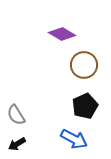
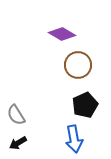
brown circle: moved 6 px left
black pentagon: moved 1 px up
blue arrow: rotated 52 degrees clockwise
black arrow: moved 1 px right, 1 px up
